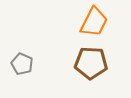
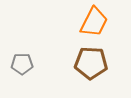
gray pentagon: rotated 25 degrees counterclockwise
